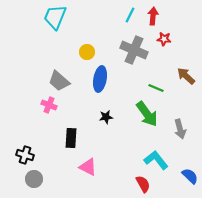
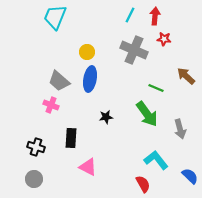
red arrow: moved 2 px right
blue ellipse: moved 10 px left
pink cross: moved 2 px right
black cross: moved 11 px right, 8 px up
